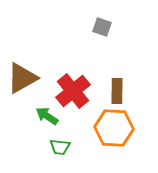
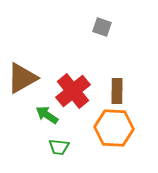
green arrow: moved 1 px up
green trapezoid: moved 1 px left
